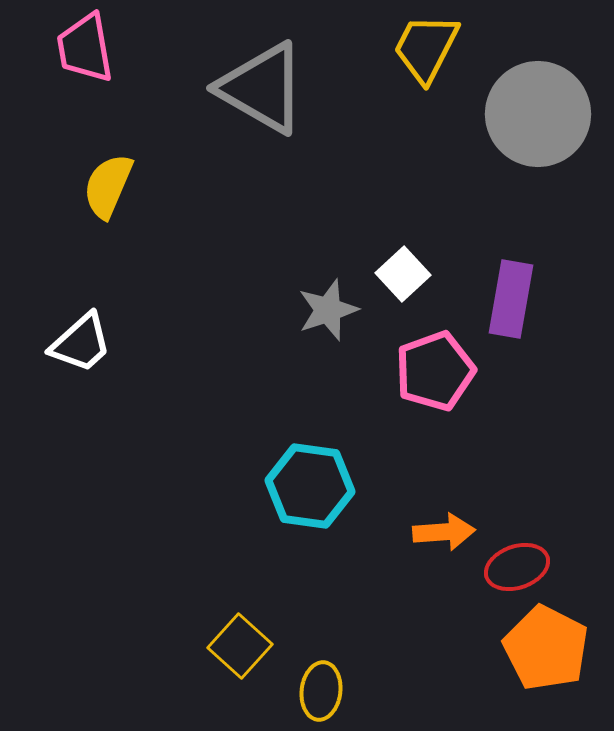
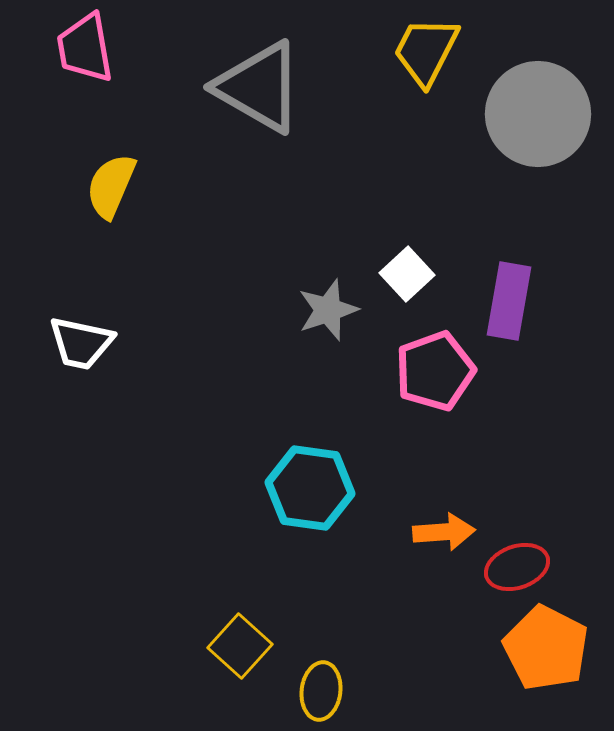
yellow trapezoid: moved 3 px down
gray triangle: moved 3 px left, 1 px up
yellow semicircle: moved 3 px right
white square: moved 4 px right
purple rectangle: moved 2 px left, 2 px down
white trapezoid: rotated 54 degrees clockwise
cyan hexagon: moved 2 px down
